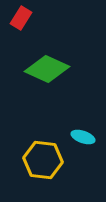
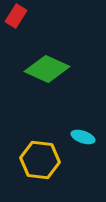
red rectangle: moved 5 px left, 2 px up
yellow hexagon: moved 3 px left
